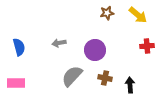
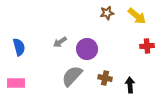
yellow arrow: moved 1 px left, 1 px down
gray arrow: moved 1 px right, 1 px up; rotated 24 degrees counterclockwise
purple circle: moved 8 px left, 1 px up
